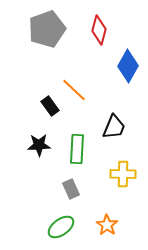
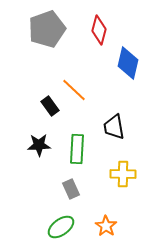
blue diamond: moved 3 px up; rotated 16 degrees counterclockwise
black trapezoid: rotated 148 degrees clockwise
orange star: moved 1 px left, 1 px down
